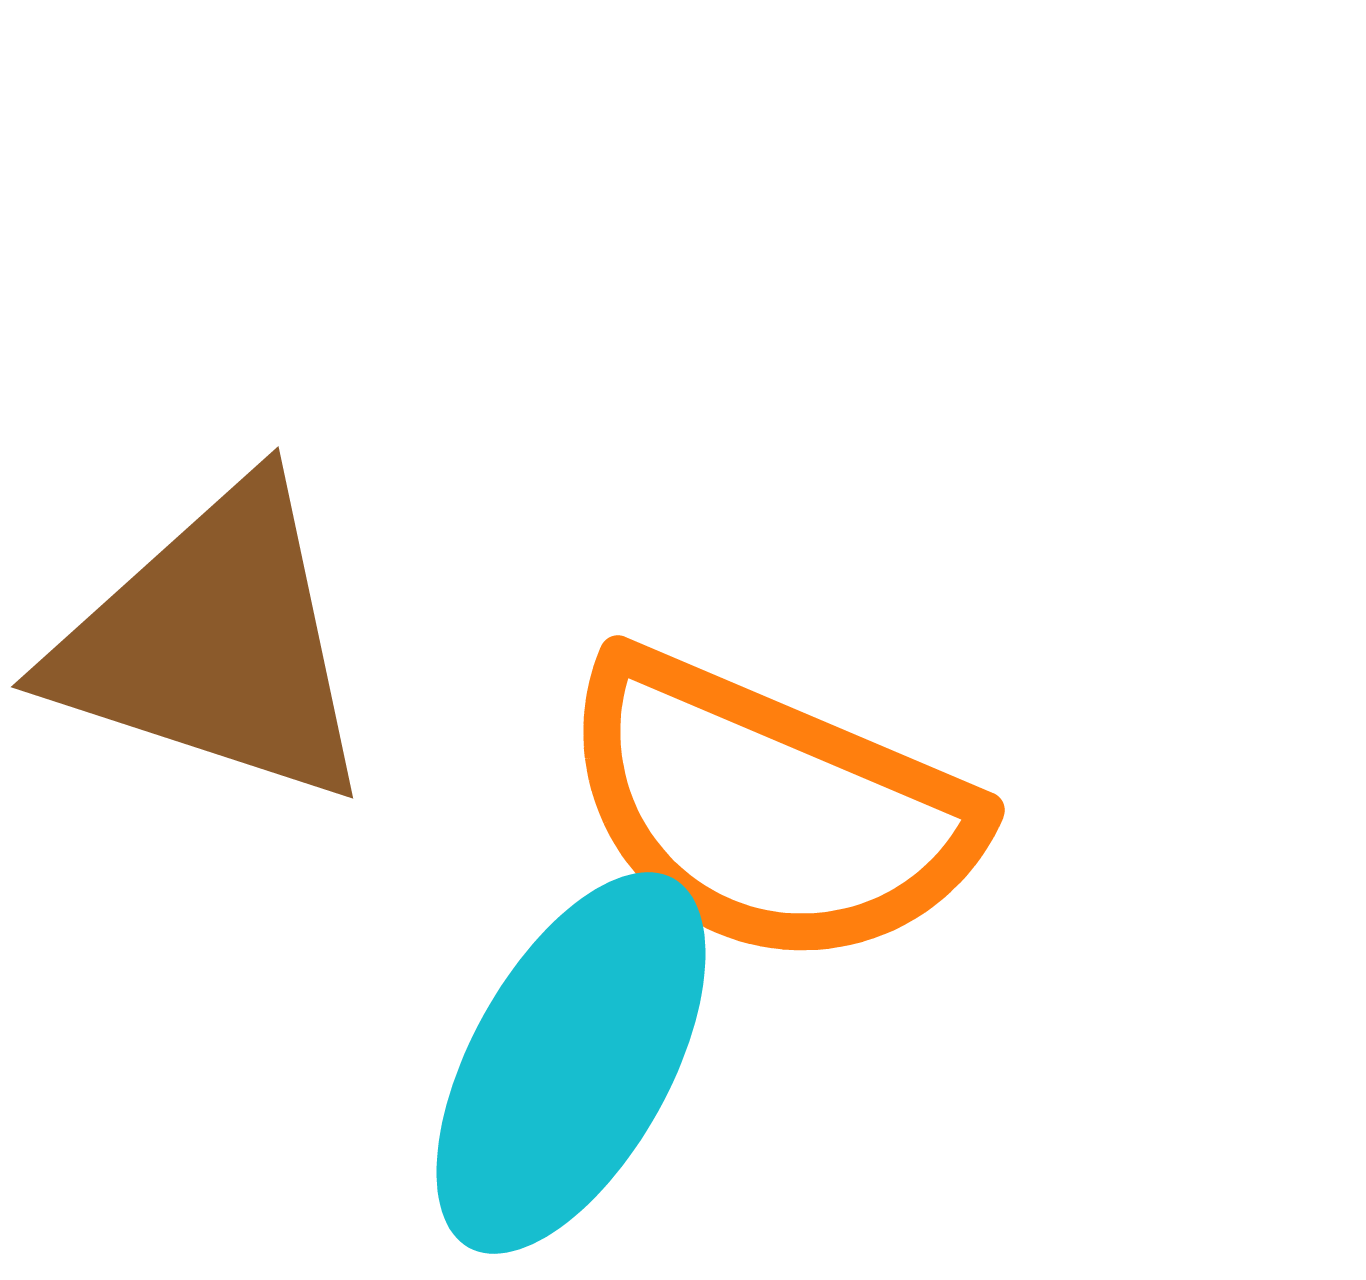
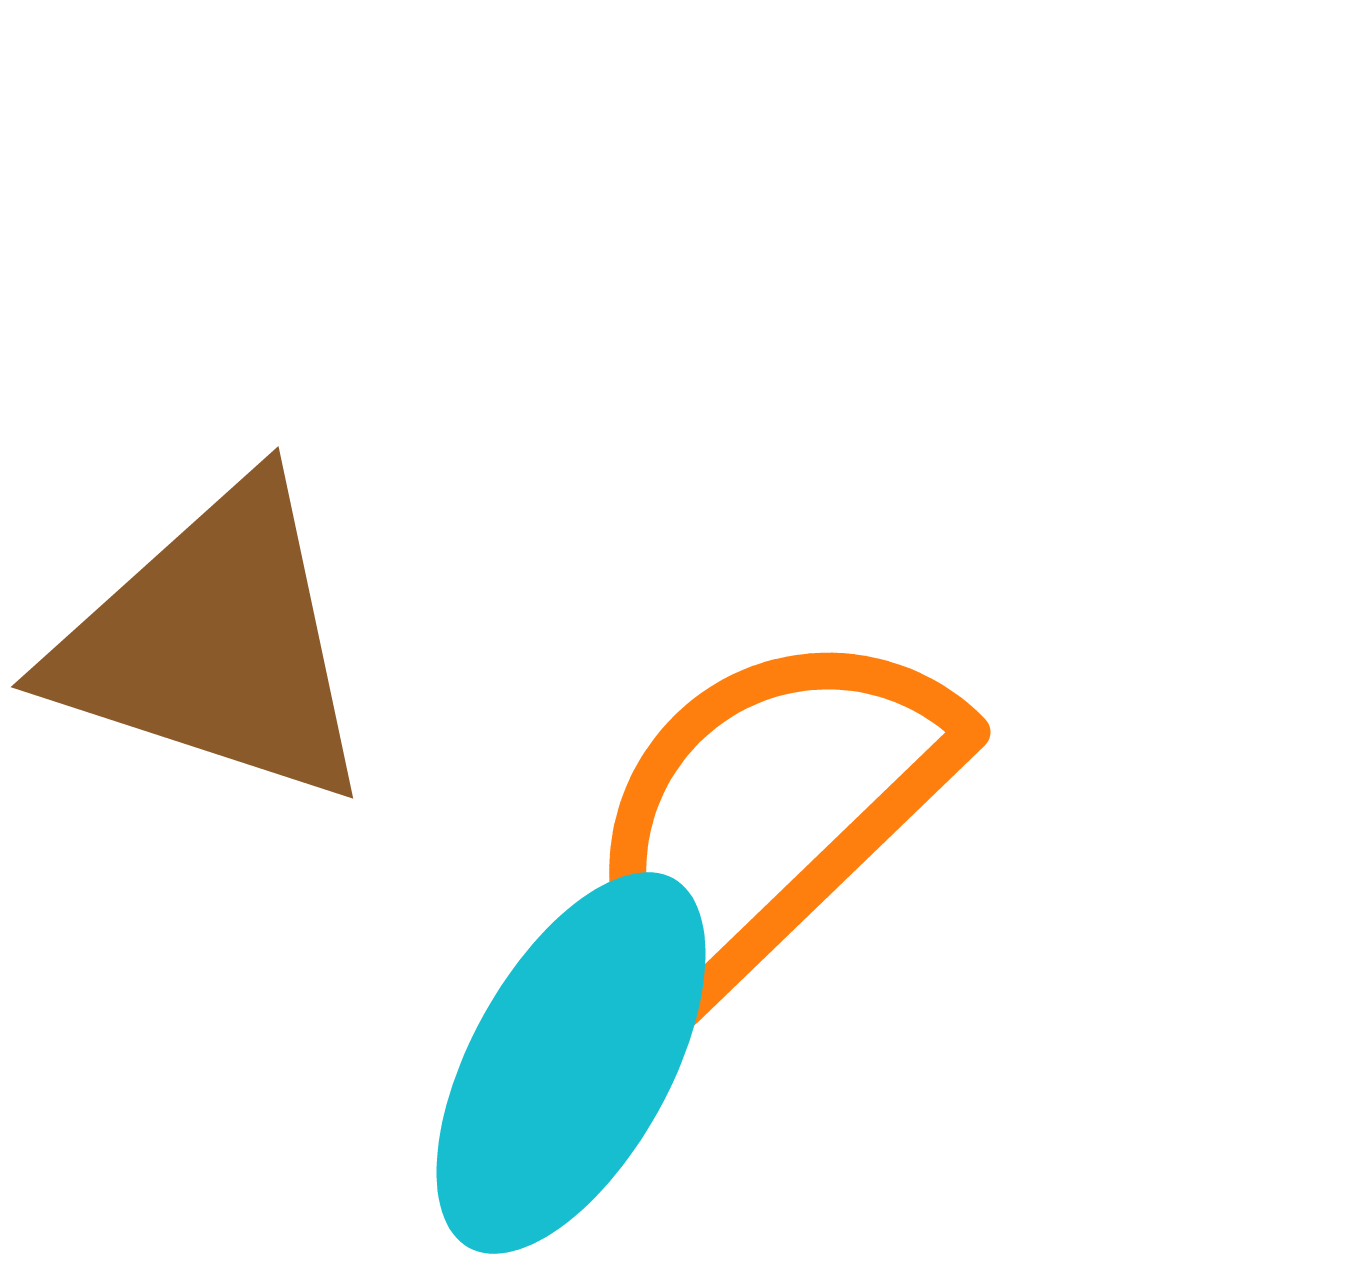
orange semicircle: rotated 113 degrees clockwise
